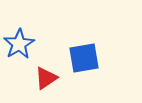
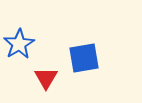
red triangle: rotated 25 degrees counterclockwise
